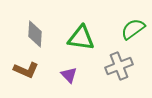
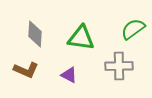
gray cross: rotated 20 degrees clockwise
purple triangle: rotated 18 degrees counterclockwise
